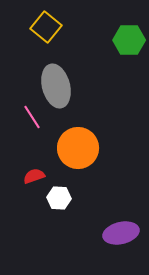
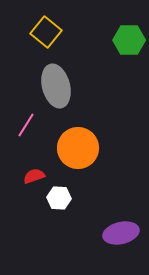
yellow square: moved 5 px down
pink line: moved 6 px left, 8 px down; rotated 65 degrees clockwise
